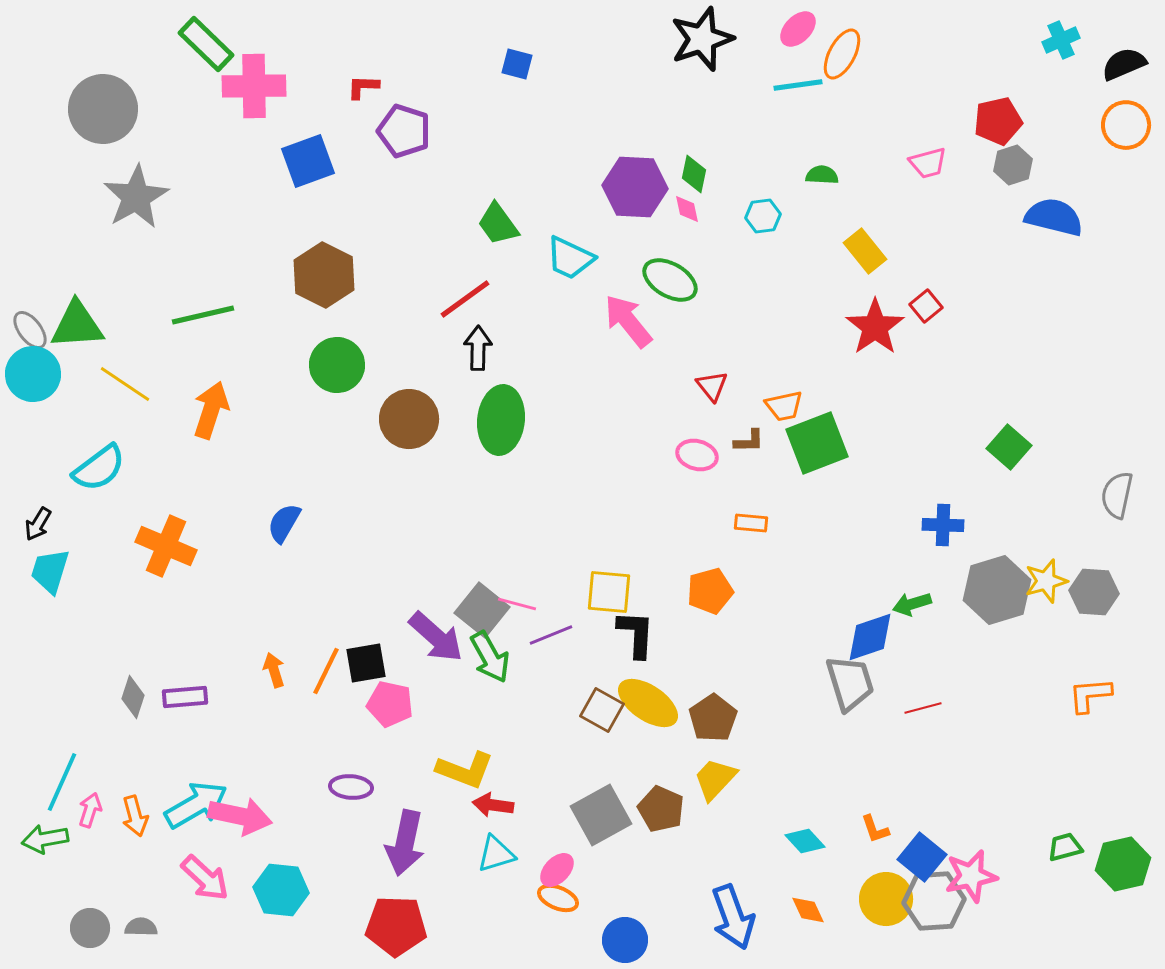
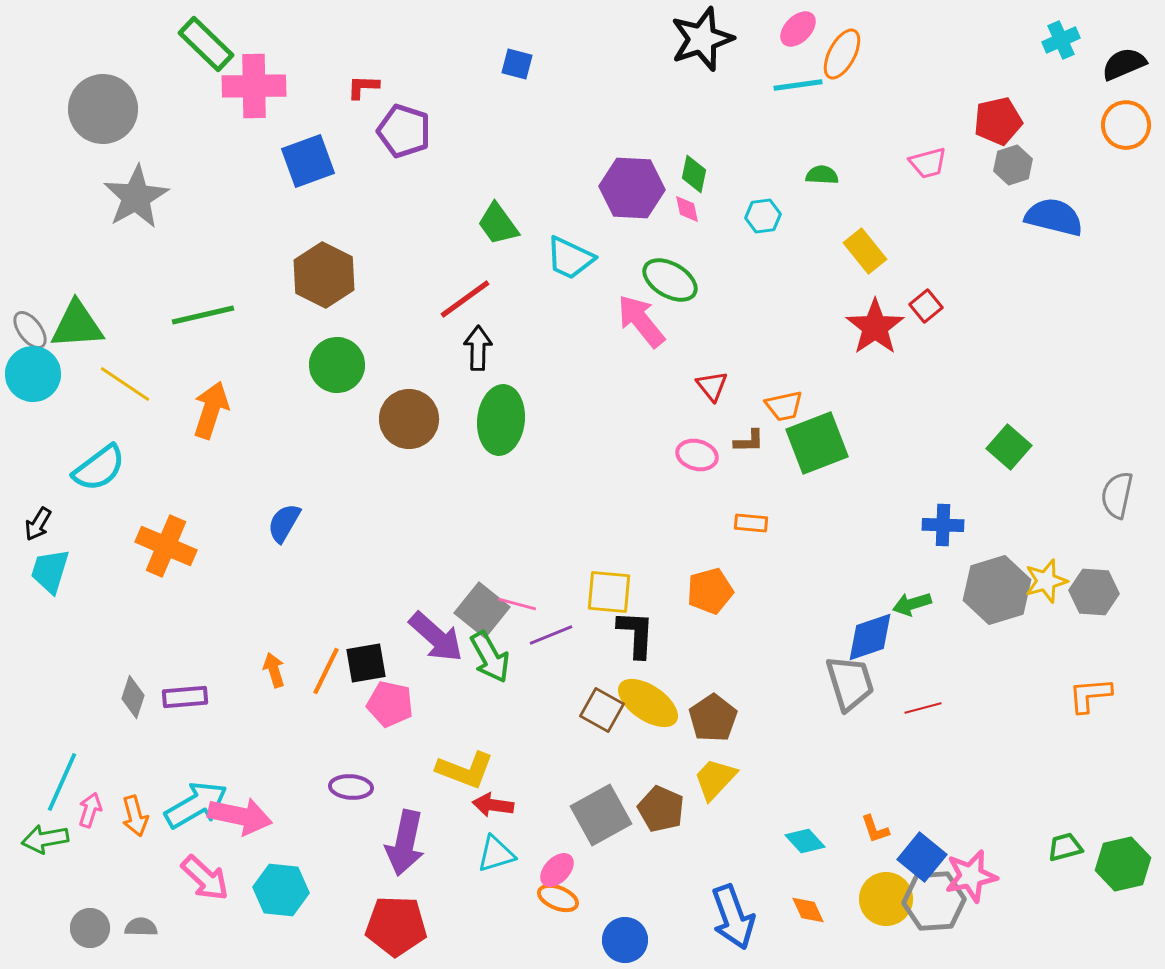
purple hexagon at (635, 187): moved 3 px left, 1 px down
pink arrow at (628, 321): moved 13 px right
